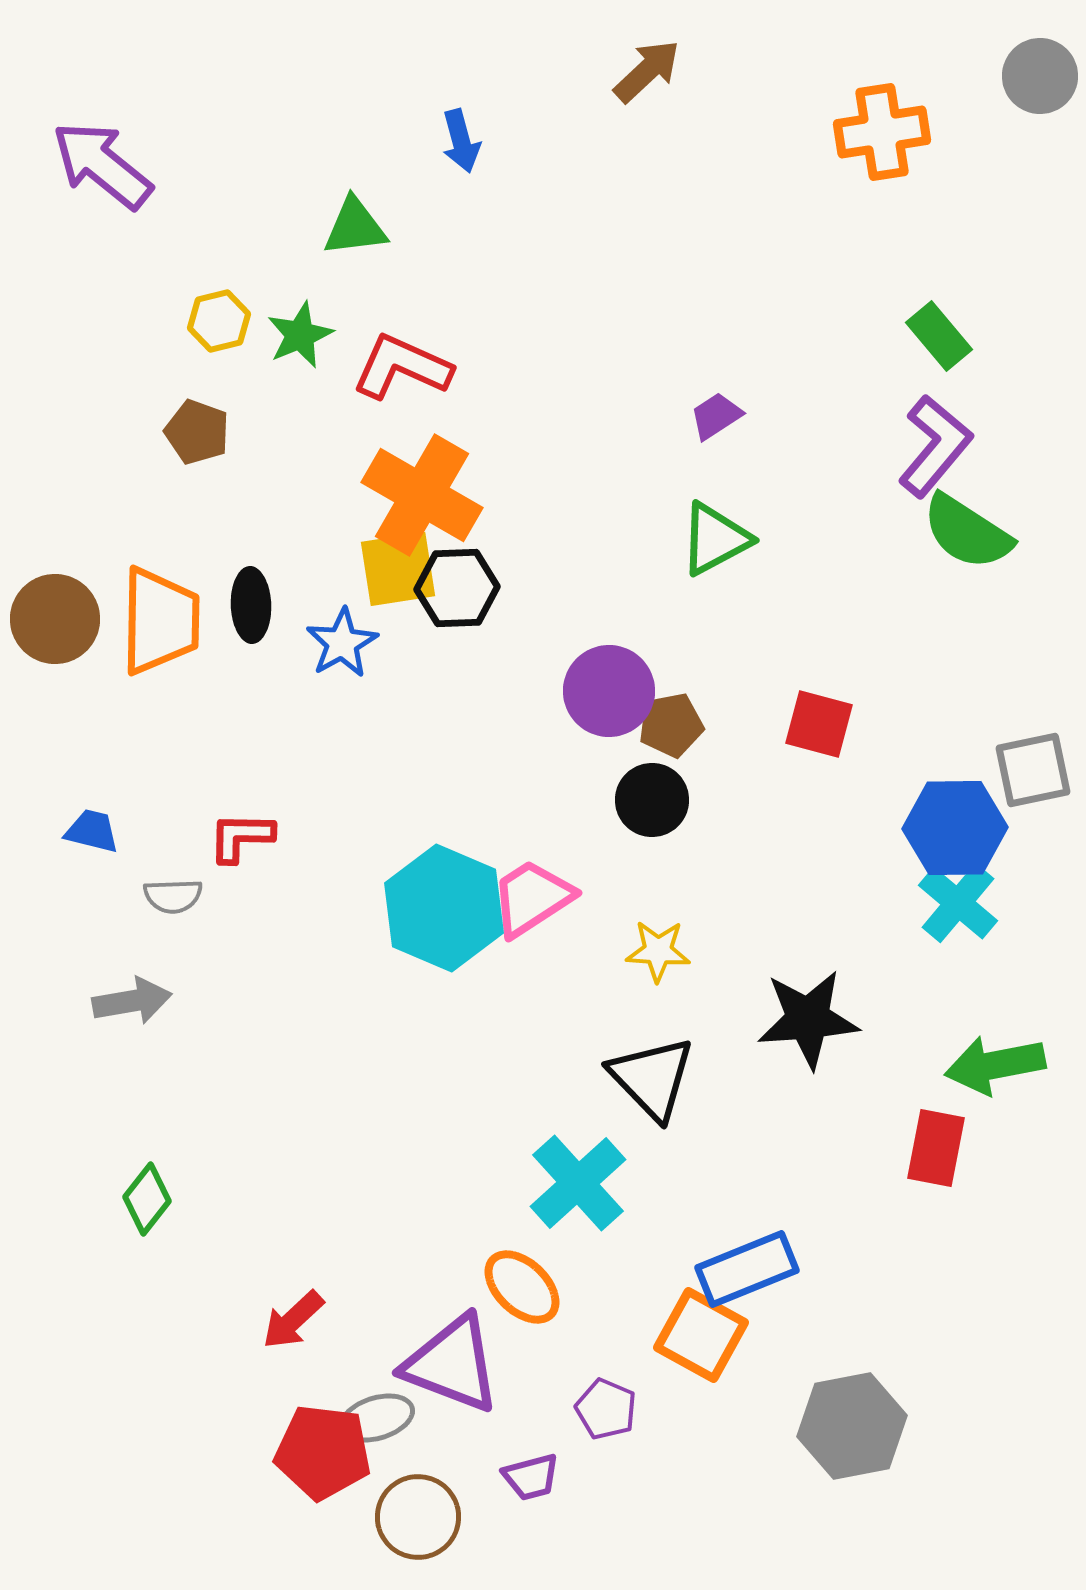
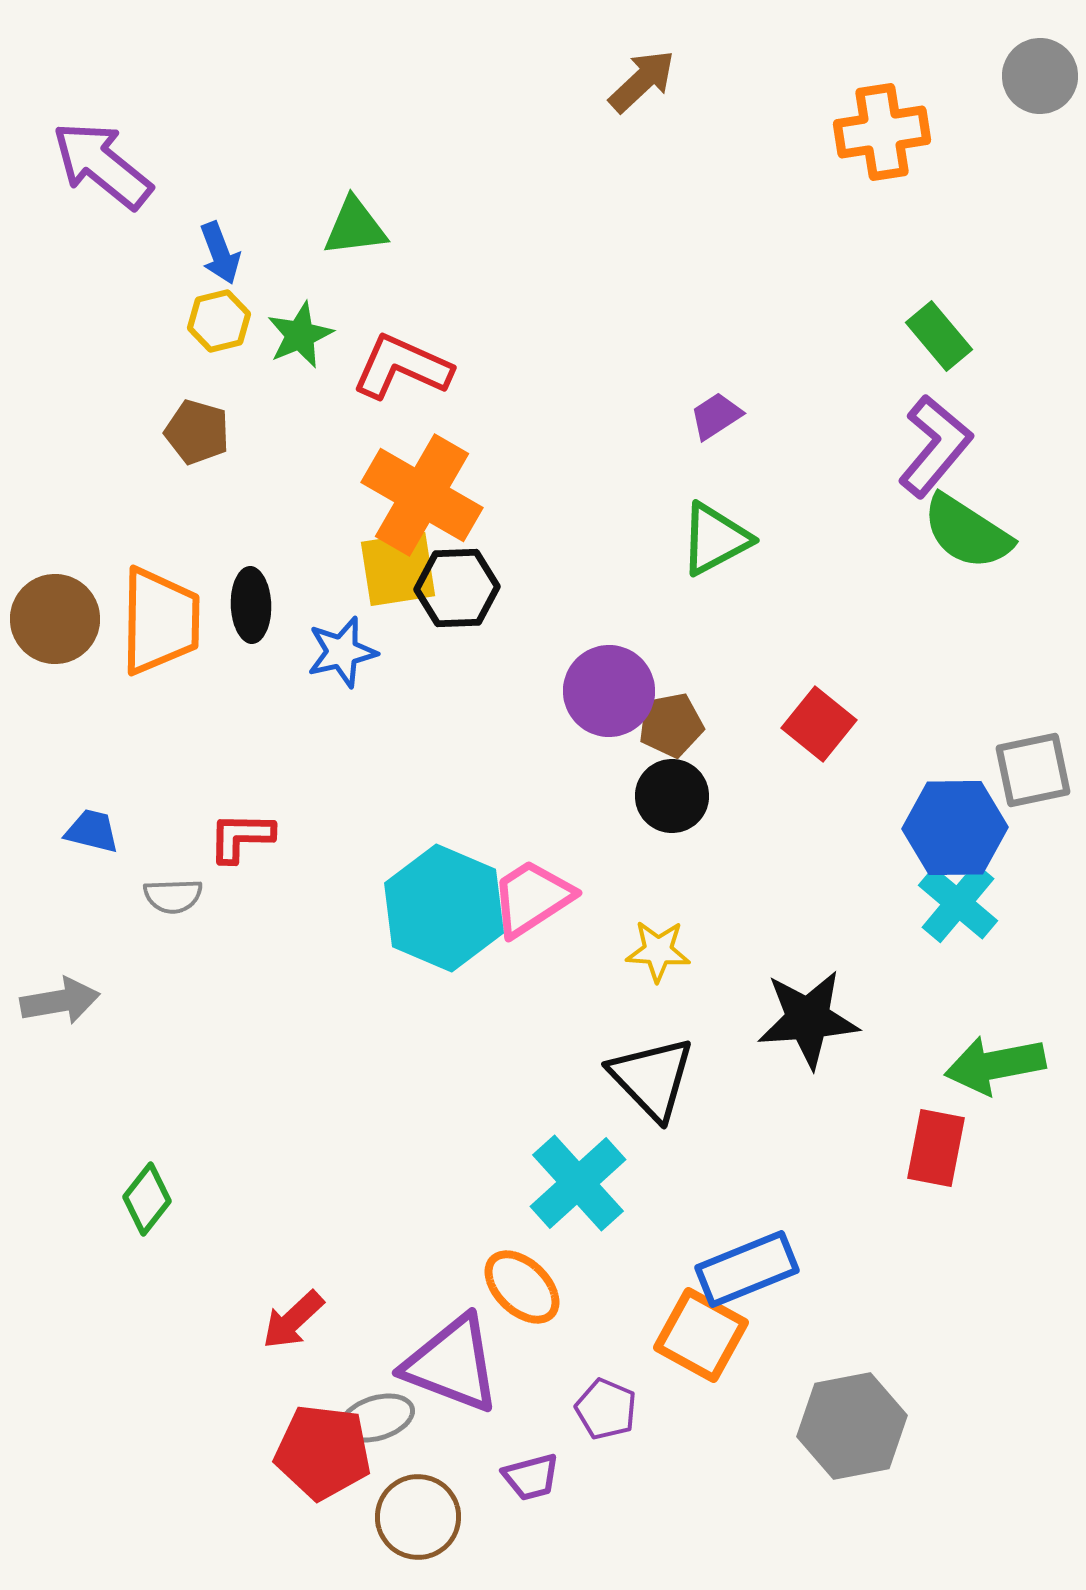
brown arrow at (647, 71): moved 5 px left, 10 px down
blue arrow at (461, 141): moved 241 px left, 112 px down; rotated 6 degrees counterclockwise
brown pentagon at (197, 432): rotated 4 degrees counterclockwise
blue star at (342, 643): moved 9 px down; rotated 16 degrees clockwise
red square at (819, 724): rotated 24 degrees clockwise
black circle at (652, 800): moved 20 px right, 4 px up
gray arrow at (132, 1001): moved 72 px left
